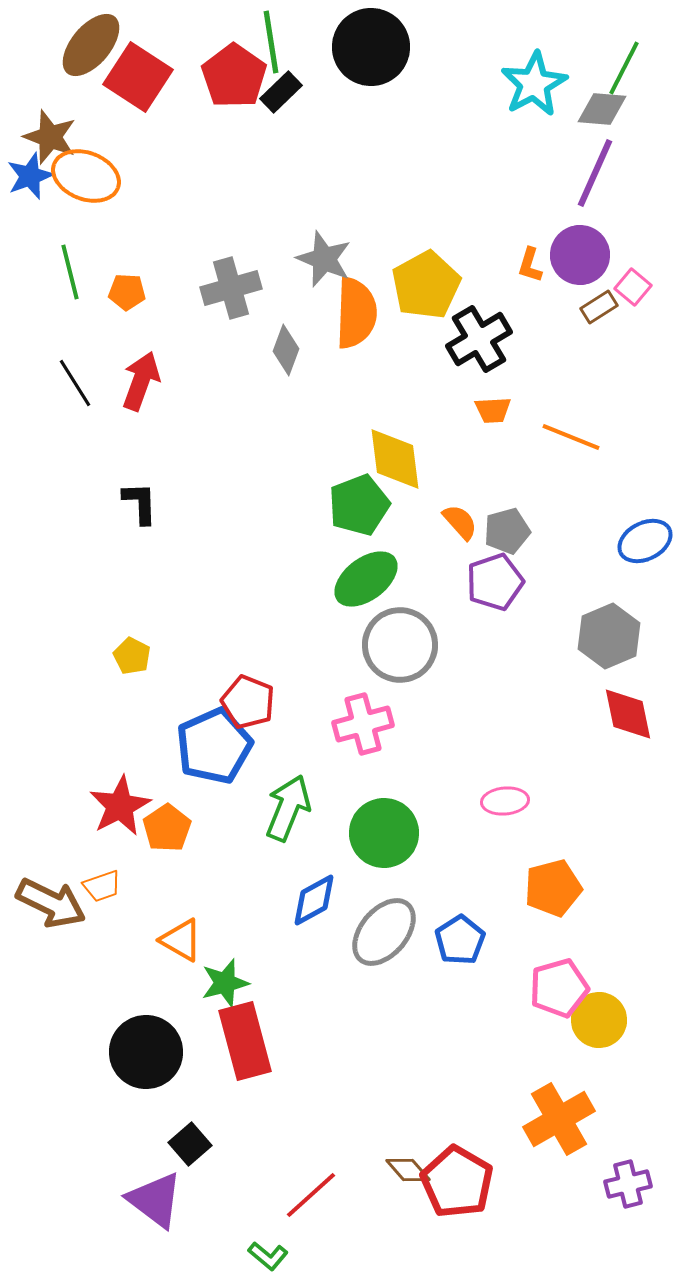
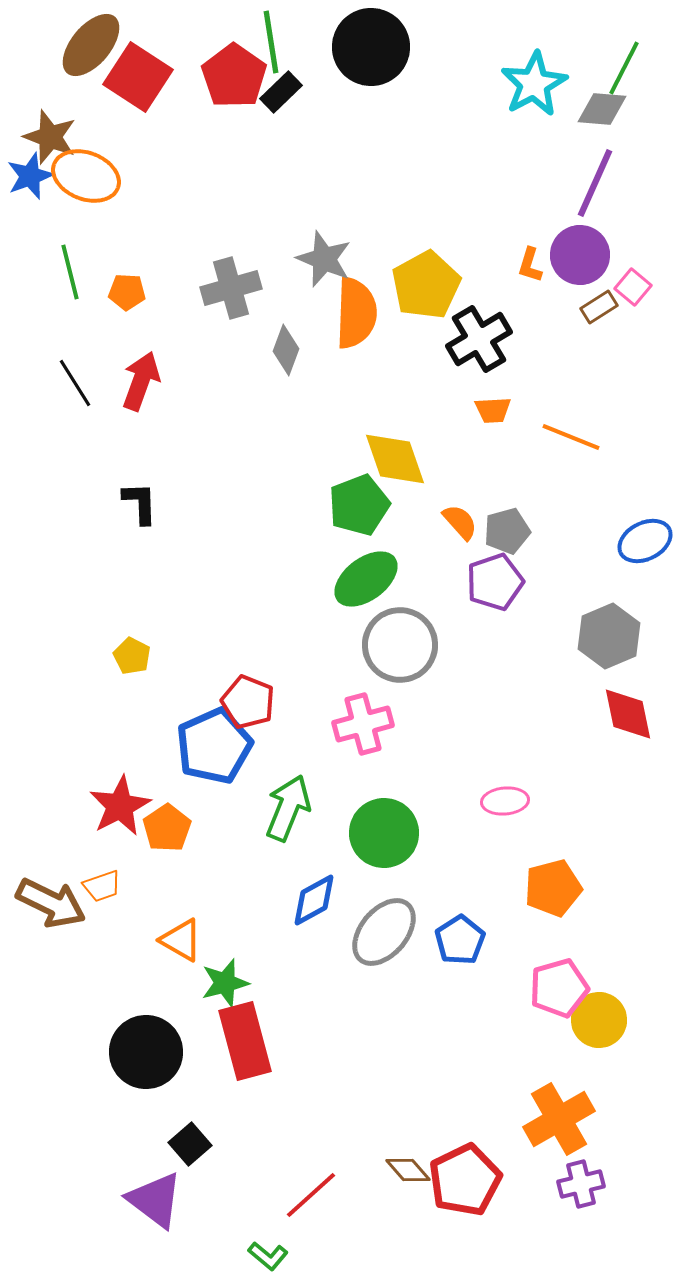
purple line at (595, 173): moved 10 px down
yellow diamond at (395, 459): rotated 12 degrees counterclockwise
red pentagon at (457, 1182): moved 8 px right, 2 px up; rotated 16 degrees clockwise
purple cross at (628, 1184): moved 47 px left
